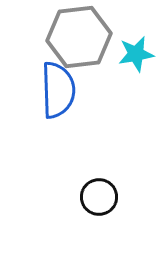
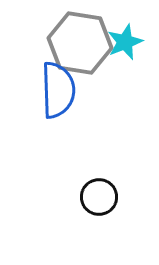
gray hexagon: moved 1 px right, 6 px down; rotated 16 degrees clockwise
cyan star: moved 11 px left, 12 px up; rotated 12 degrees counterclockwise
